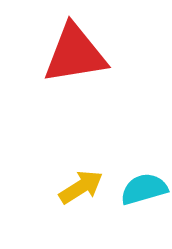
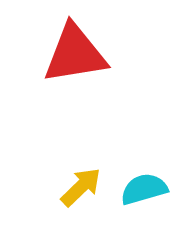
yellow arrow: rotated 12 degrees counterclockwise
